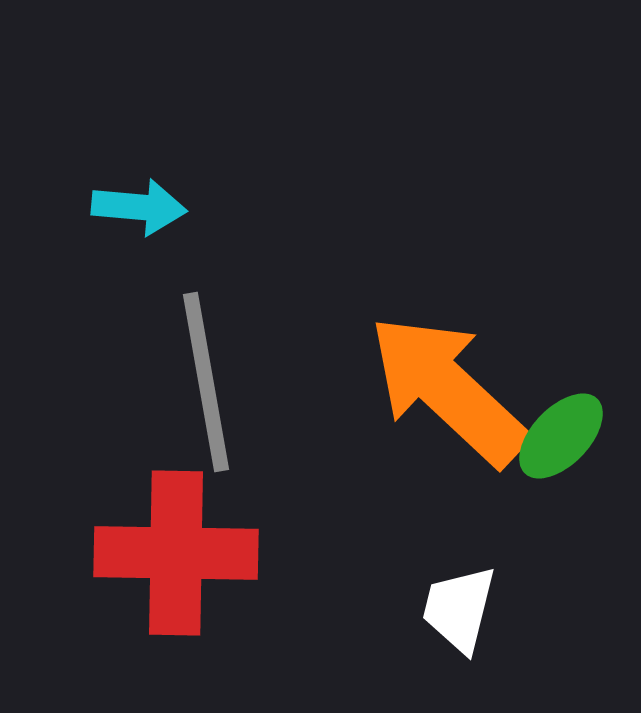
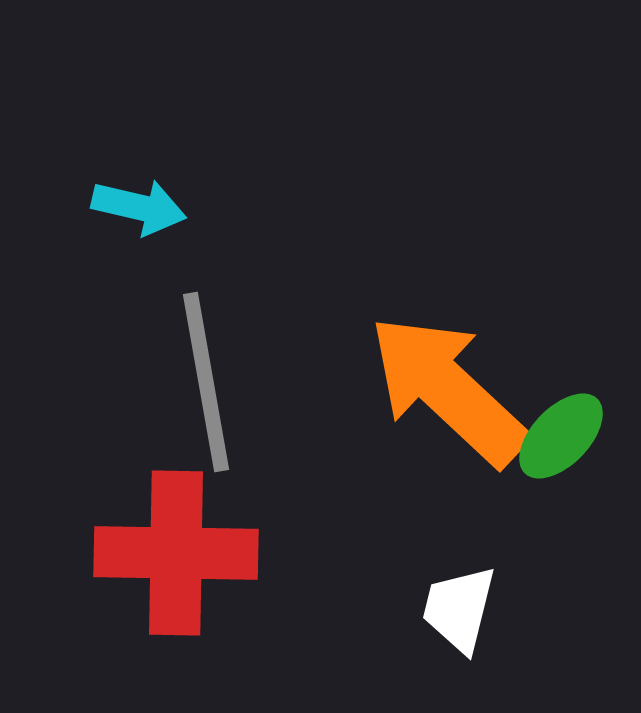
cyan arrow: rotated 8 degrees clockwise
